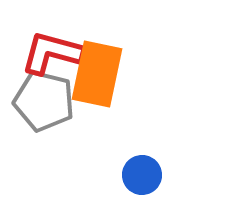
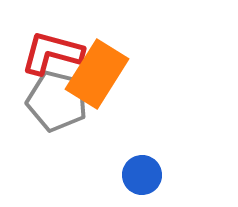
orange rectangle: rotated 20 degrees clockwise
gray pentagon: moved 13 px right
